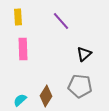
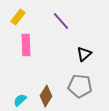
yellow rectangle: rotated 42 degrees clockwise
pink rectangle: moved 3 px right, 4 px up
